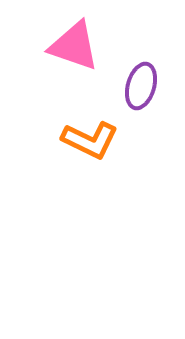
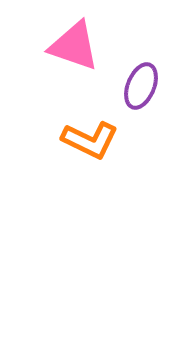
purple ellipse: rotated 6 degrees clockwise
